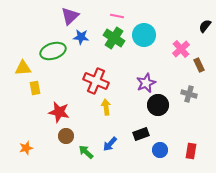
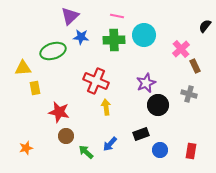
green cross: moved 2 px down; rotated 35 degrees counterclockwise
brown rectangle: moved 4 px left, 1 px down
